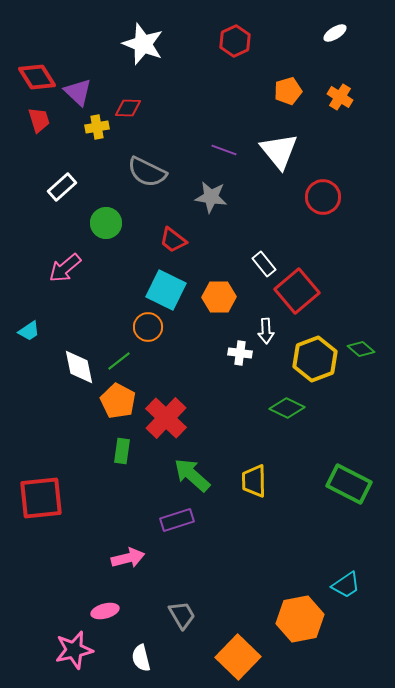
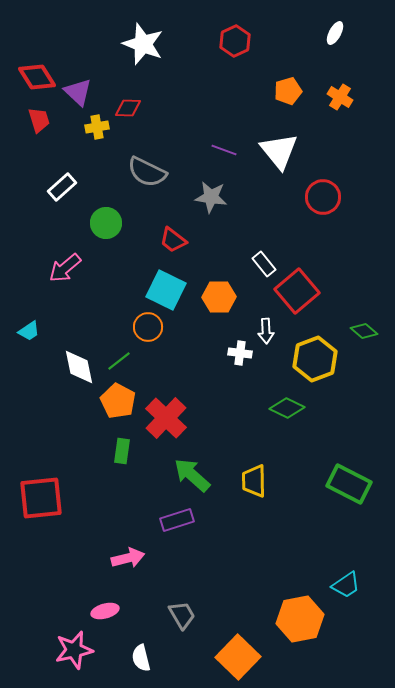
white ellipse at (335, 33): rotated 30 degrees counterclockwise
green diamond at (361, 349): moved 3 px right, 18 px up
